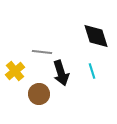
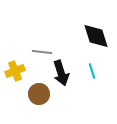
yellow cross: rotated 18 degrees clockwise
